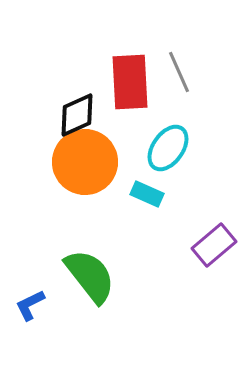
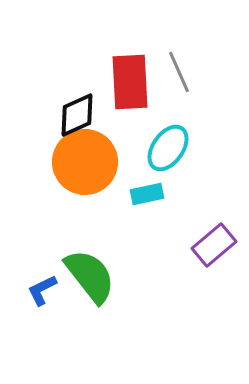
cyan rectangle: rotated 36 degrees counterclockwise
blue L-shape: moved 12 px right, 15 px up
